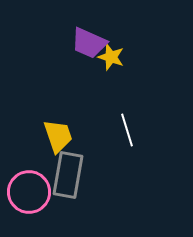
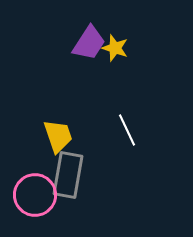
purple trapezoid: rotated 81 degrees counterclockwise
yellow star: moved 4 px right, 9 px up
white line: rotated 8 degrees counterclockwise
pink circle: moved 6 px right, 3 px down
